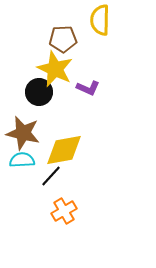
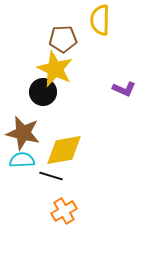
purple L-shape: moved 36 px right, 1 px down
black circle: moved 4 px right
black line: rotated 65 degrees clockwise
